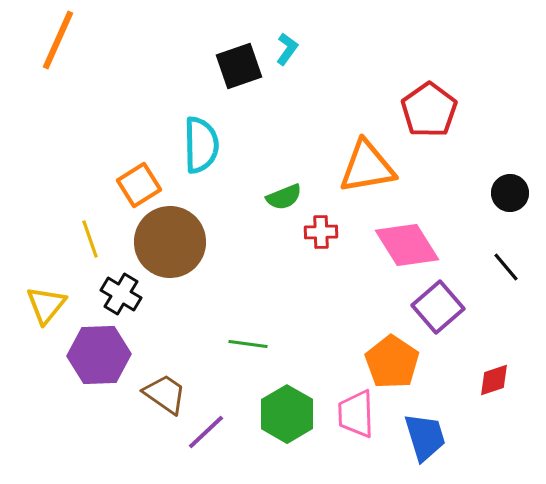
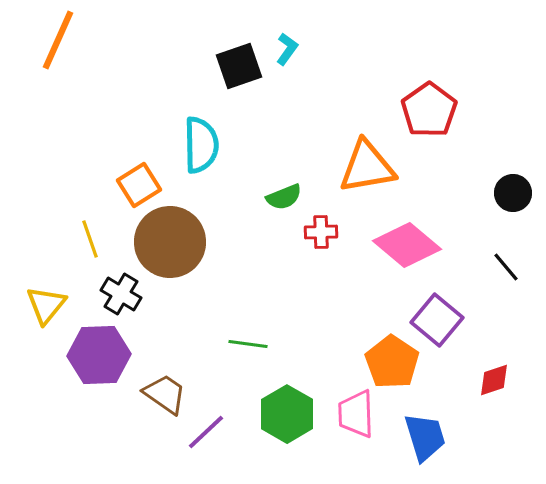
black circle: moved 3 px right
pink diamond: rotated 18 degrees counterclockwise
purple square: moved 1 px left, 13 px down; rotated 9 degrees counterclockwise
